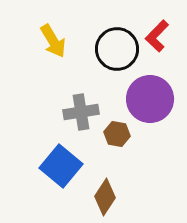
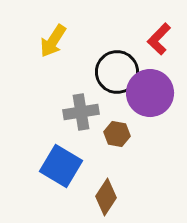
red L-shape: moved 2 px right, 3 px down
yellow arrow: rotated 64 degrees clockwise
black circle: moved 23 px down
purple circle: moved 6 px up
blue square: rotated 9 degrees counterclockwise
brown diamond: moved 1 px right
